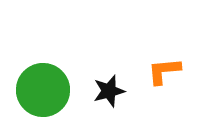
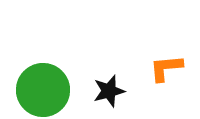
orange L-shape: moved 2 px right, 3 px up
